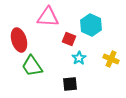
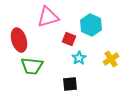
pink triangle: rotated 20 degrees counterclockwise
yellow cross: rotated 35 degrees clockwise
green trapezoid: rotated 50 degrees counterclockwise
